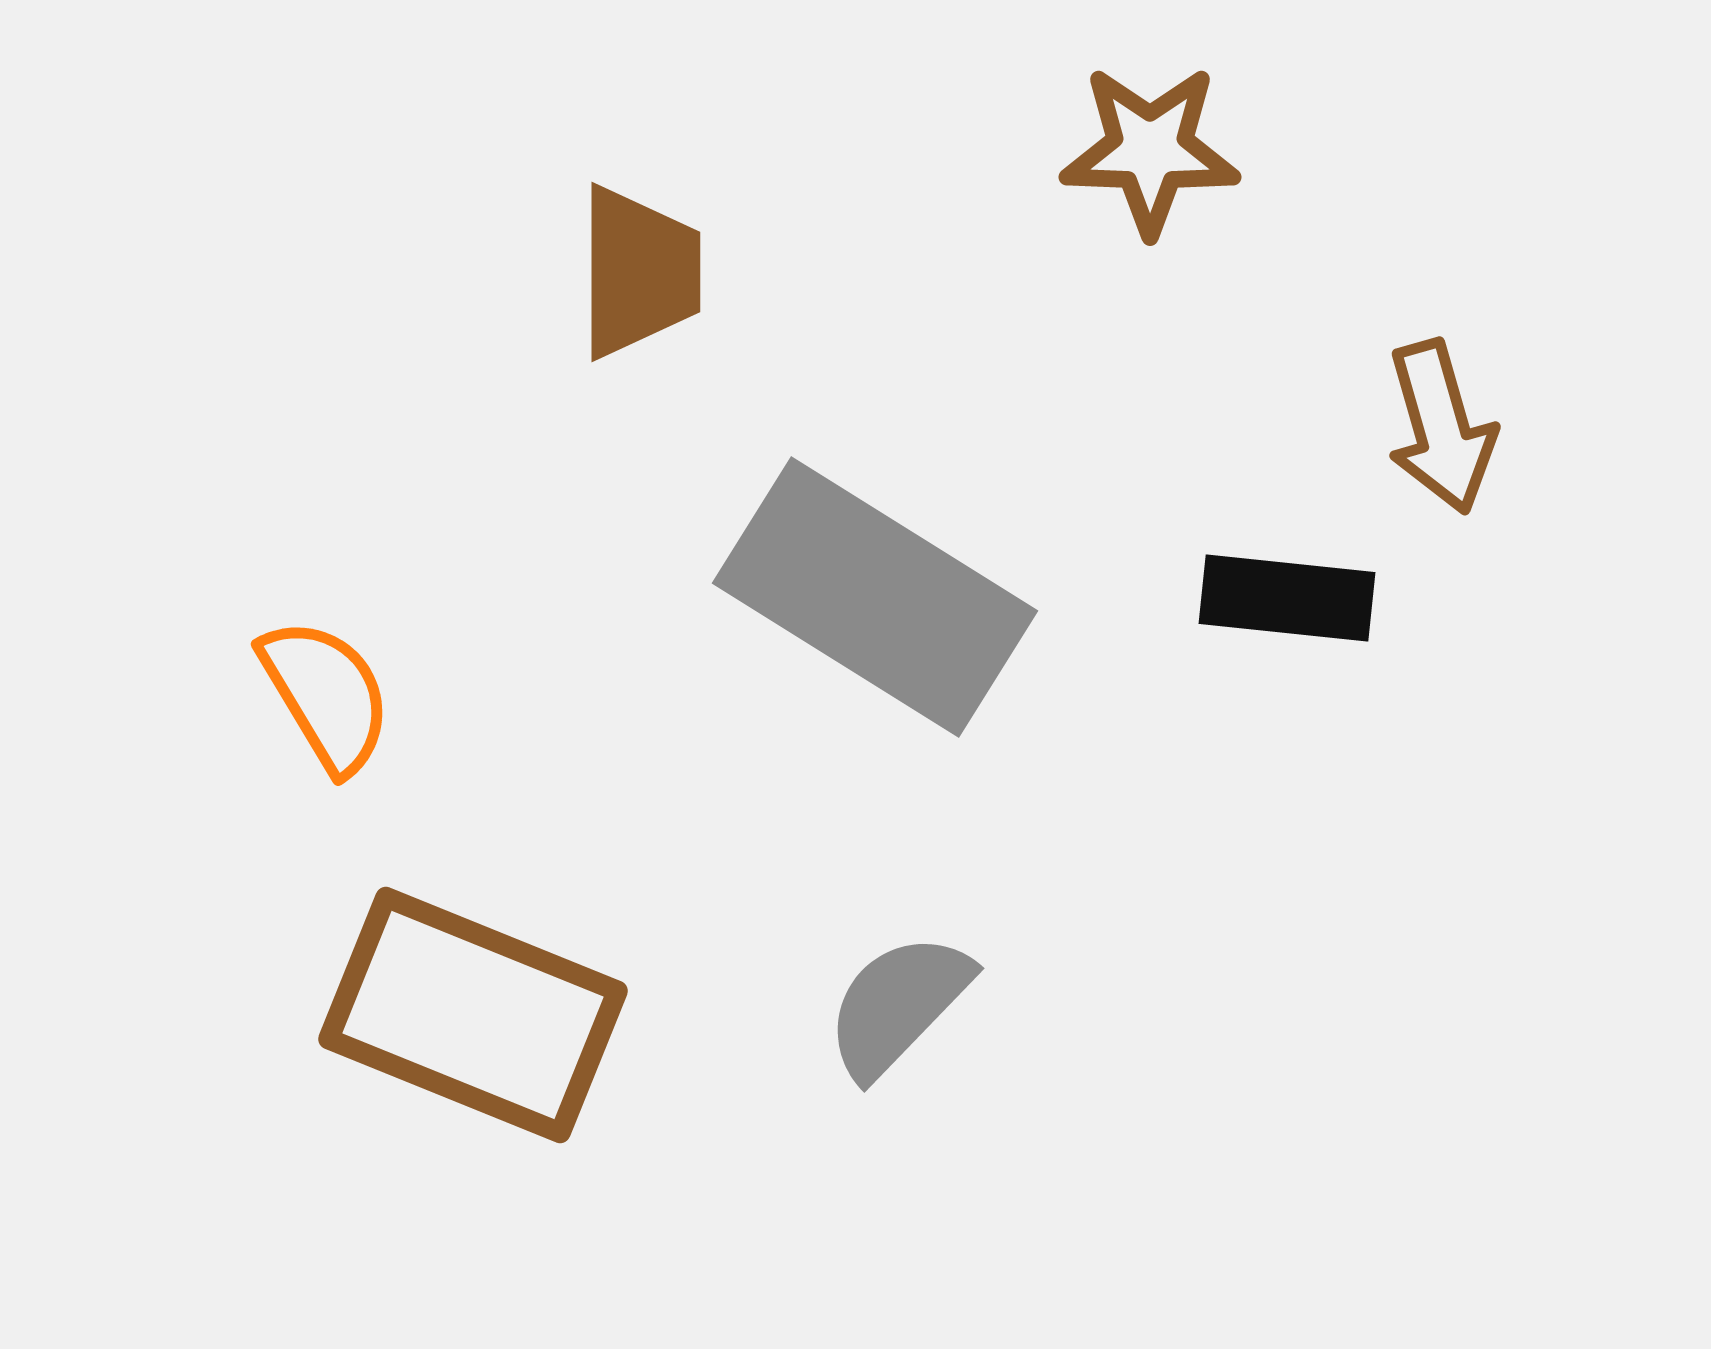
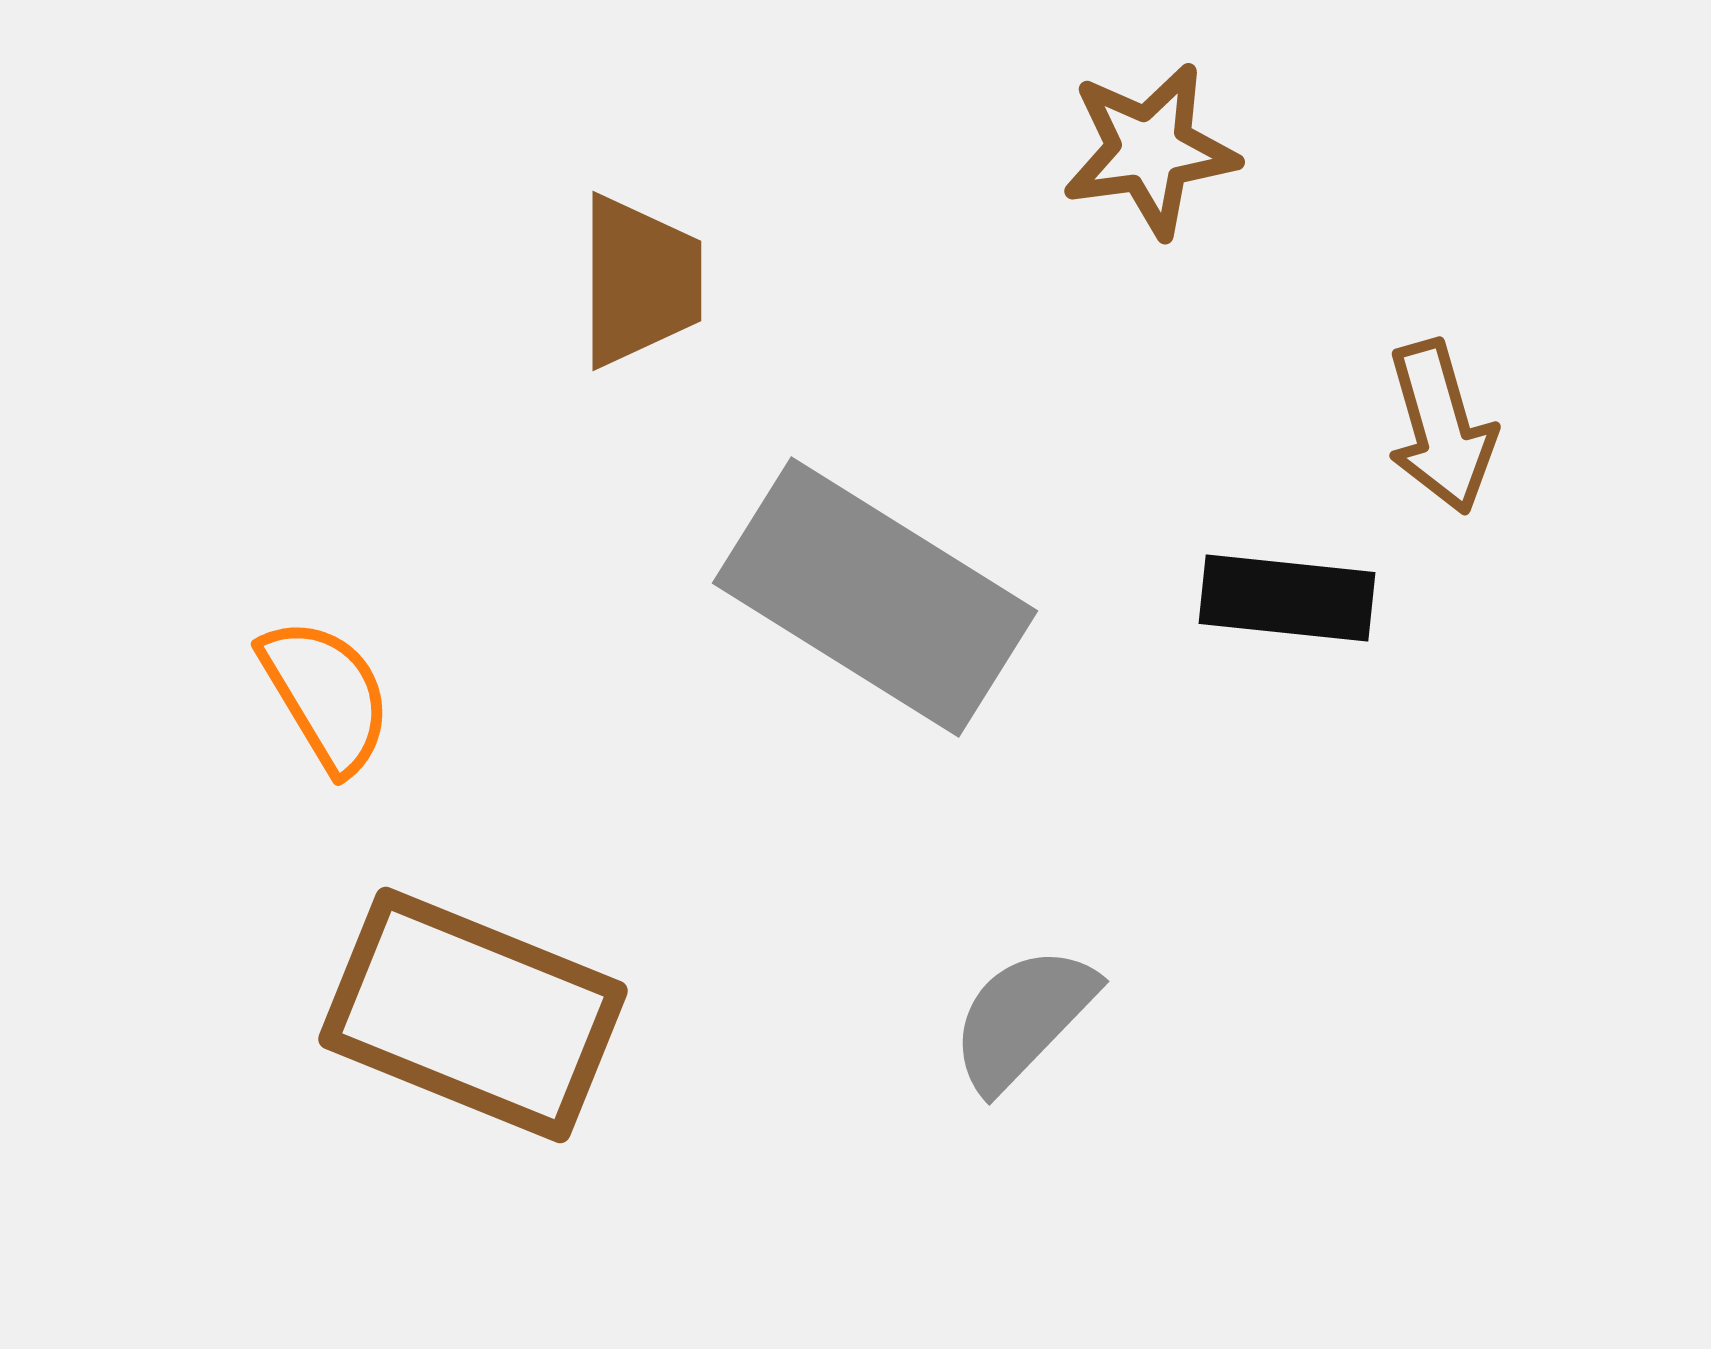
brown star: rotated 10 degrees counterclockwise
brown trapezoid: moved 1 px right, 9 px down
gray semicircle: moved 125 px right, 13 px down
